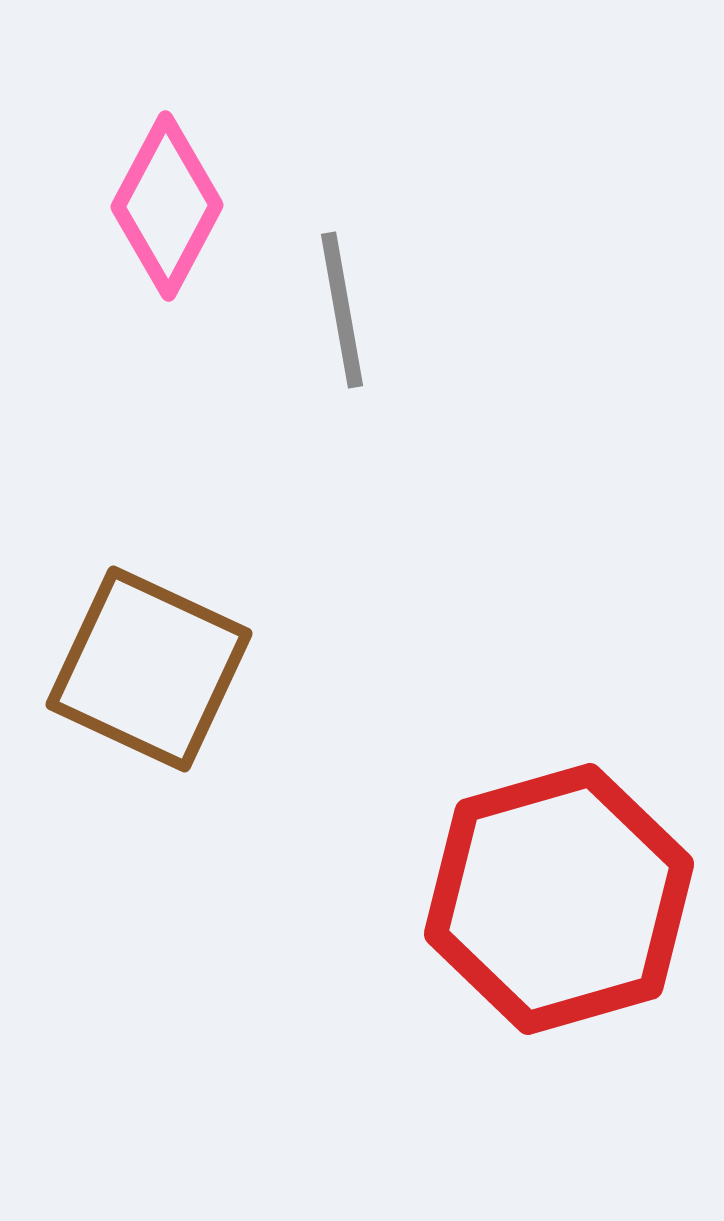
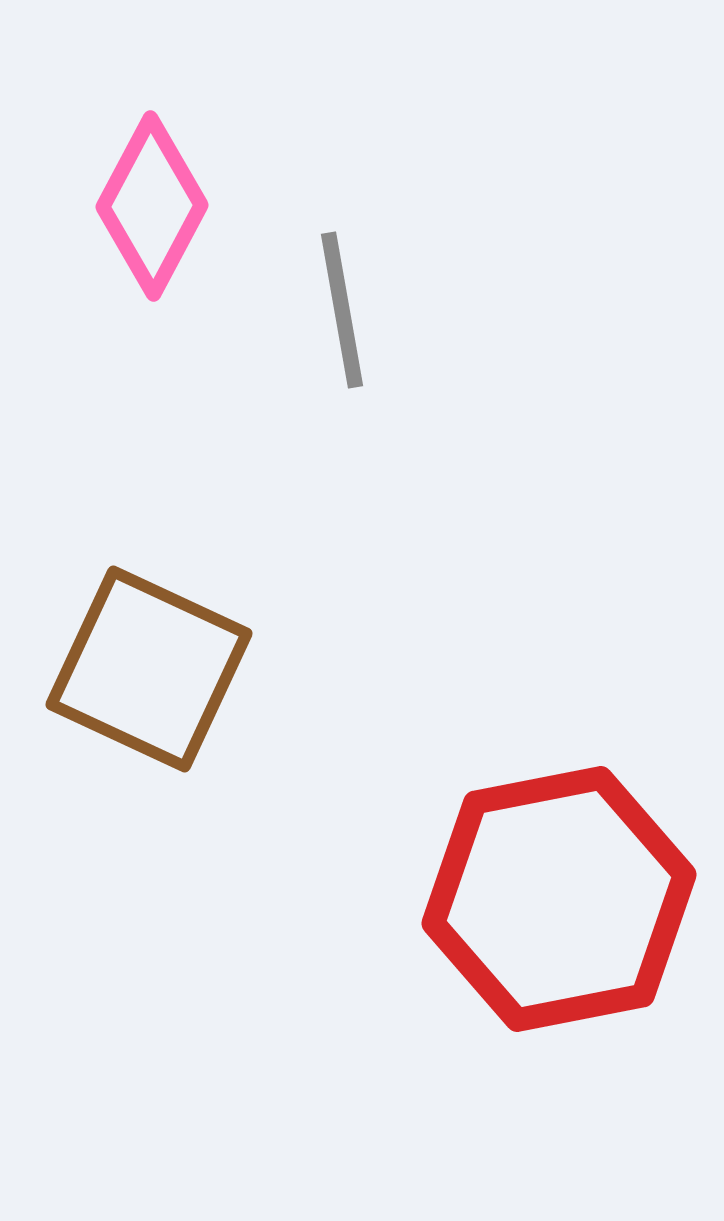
pink diamond: moved 15 px left
red hexagon: rotated 5 degrees clockwise
